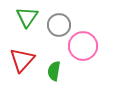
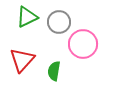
green triangle: rotated 30 degrees clockwise
gray circle: moved 3 px up
pink circle: moved 2 px up
